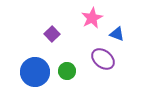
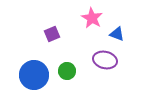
pink star: rotated 15 degrees counterclockwise
purple square: rotated 21 degrees clockwise
purple ellipse: moved 2 px right, 1 px down; rotated 25 degrees counterclockwise
blue circle: moved 1 px left, 3 px down
